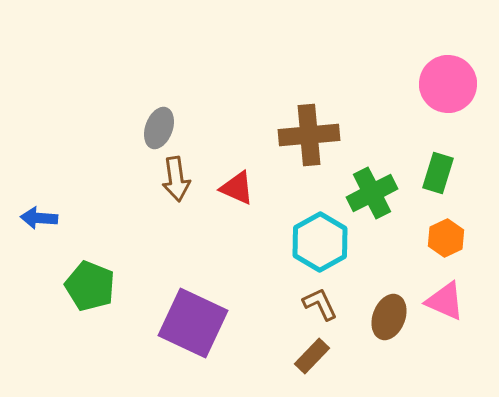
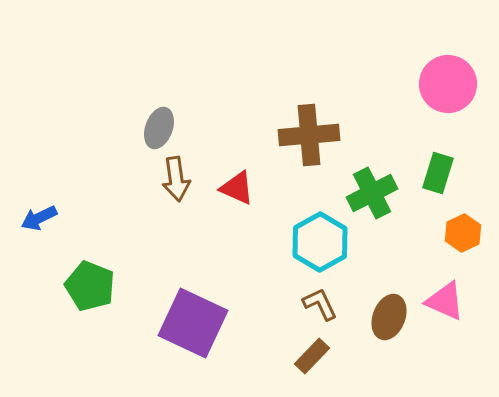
blue arrow: rotated 30 degrees counterclockwise
orange hexagon: moved 17 px right, 5 px up
